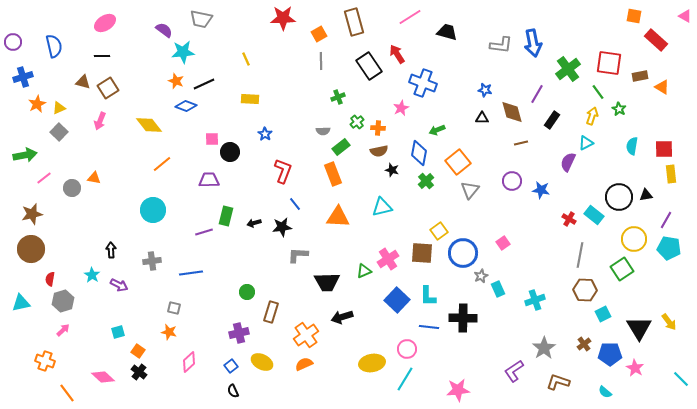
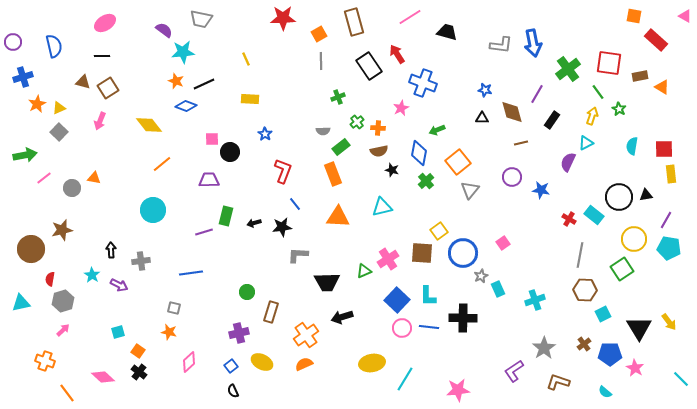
purple circle at (512, 181): moved 4 px up
brown star at (32, 214): moved 30 px right, 16 px down
gray cross at (152, 261): moved 11 px left
pink circle at (407, 349): moved 5 px left, 21 px up
